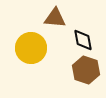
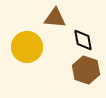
yellow circle: moved 4 px left, 1 px up
